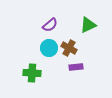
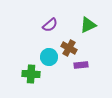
cyan circle: moved 9 px down
purple rectangle: moved 5 px right, 2 px up
green cross: moved 1 px left, 1 px down
